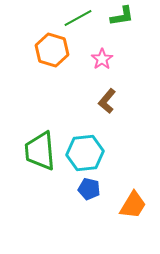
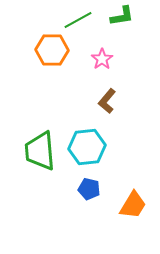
green line: moved 2 px down
orange hexagon: rotated 16 degrees counterclockwise
cyan hexagon: moved 2 px right, 6 px up
